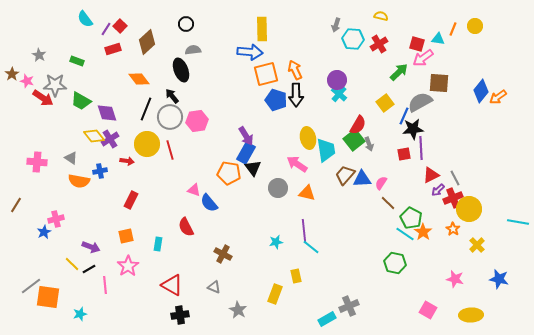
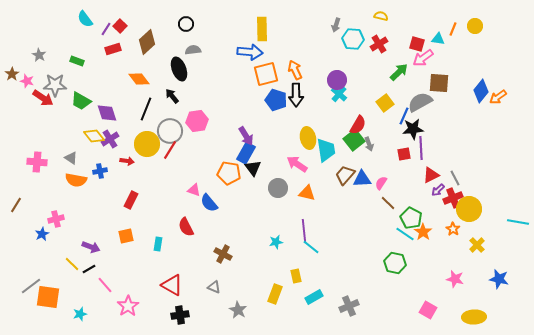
black ellipse at (181, 70): moved 2 px left, 1 px up
gray circle at (170, 117): moved 14 px down
red line at (170, 150): rotated 48 degrees clockwise
orange semicircle at (79, 181): moved 3 px left, 1 px up
blue star at (44, 232): moved 2 px left, 2 px down
pink star at (128, 266): moved 40 px down
pink line at (105, 285): rotated 36 degrees counterclockwise
yellow ellipse at (471, 315): moved 3 px right, 2 px down
cyan rectangle at (327, 319): moved 13 px left, 22 px up
